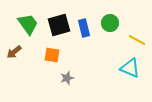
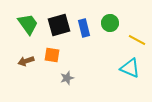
brown arrow: moved 12 px right, 9 px down; rotated 21 degrees clockwise
